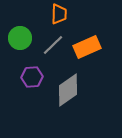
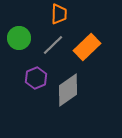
green circle: moved 1 px left
orange rectangle: rotated 20 degrees counterclockwise
purple hexagon: moved 4 px right, 1 px down; rotated 20 degrees counterclockwise
